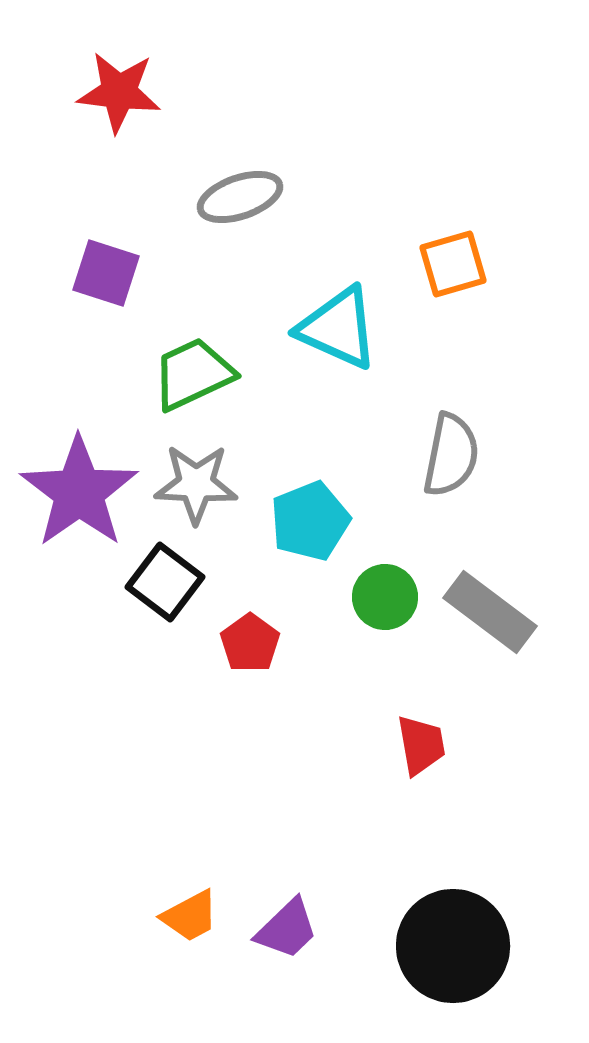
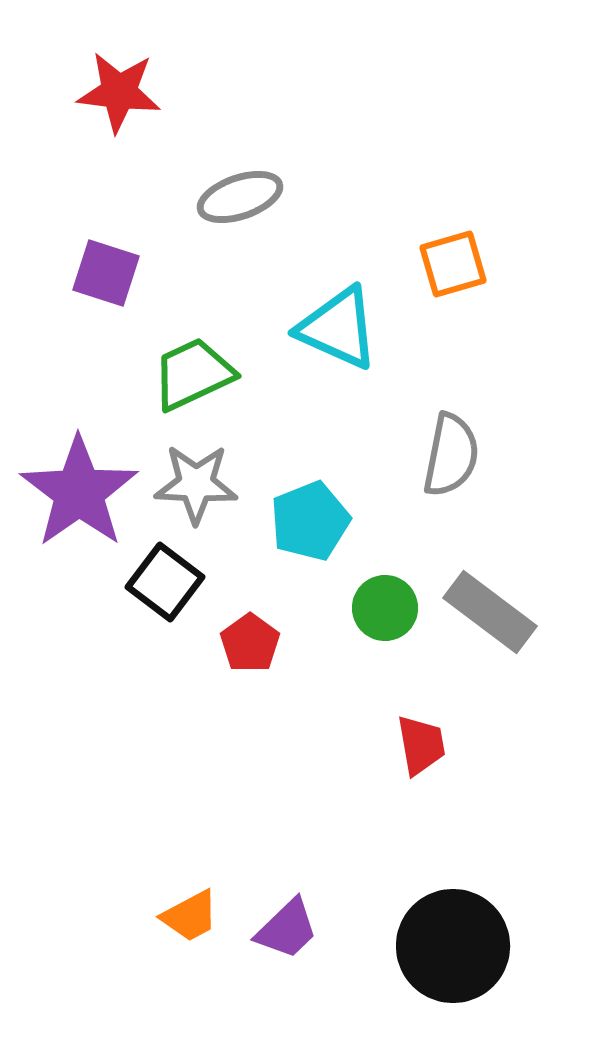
green circle: moved 11 px down
